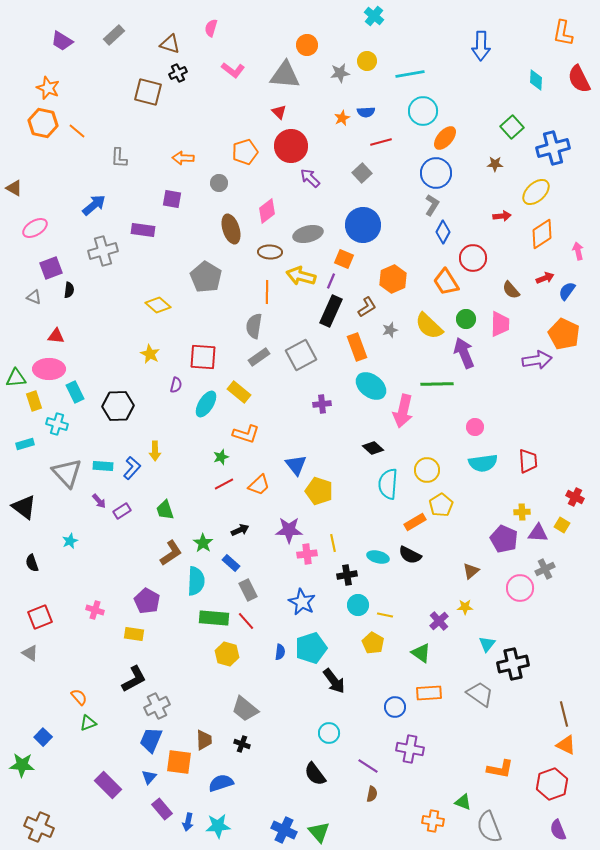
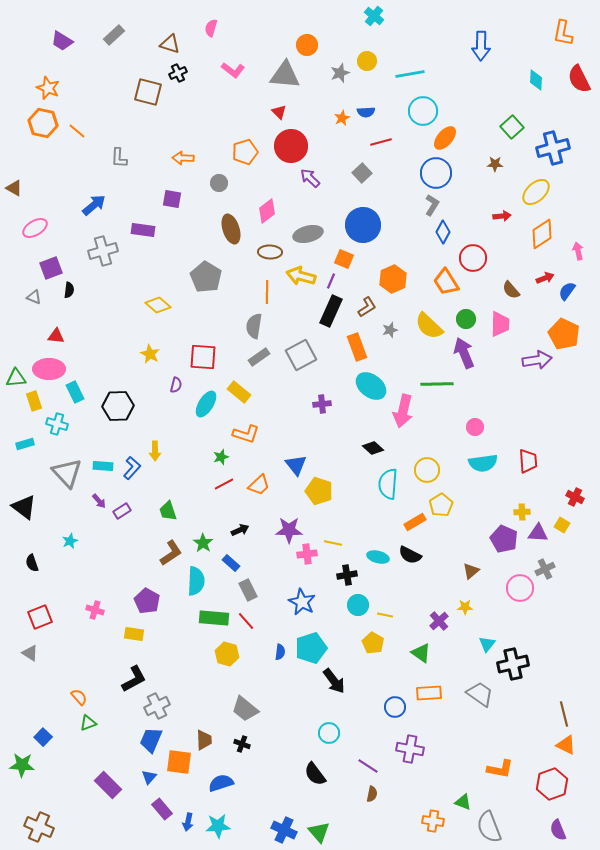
gray star at (340, 73): rotated 12 degrees counterclockwise
green trapezoid at (165, 510): moved 3 px right, 1 px down
yellow line at (333, 543): rotated 66 degrees counterclockwise
